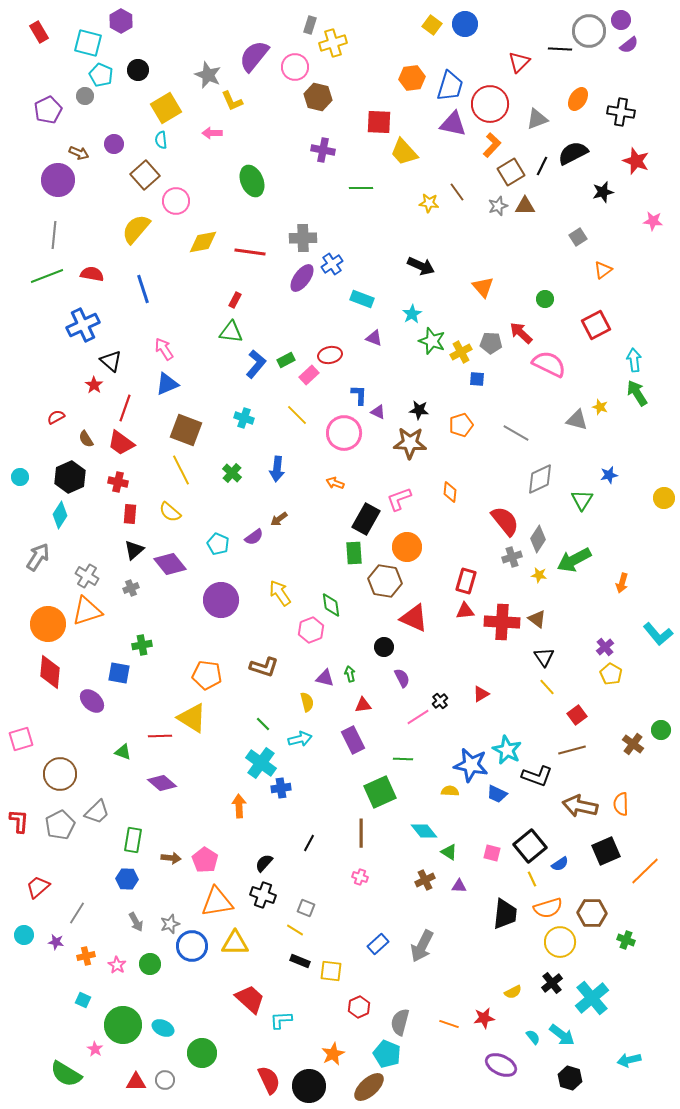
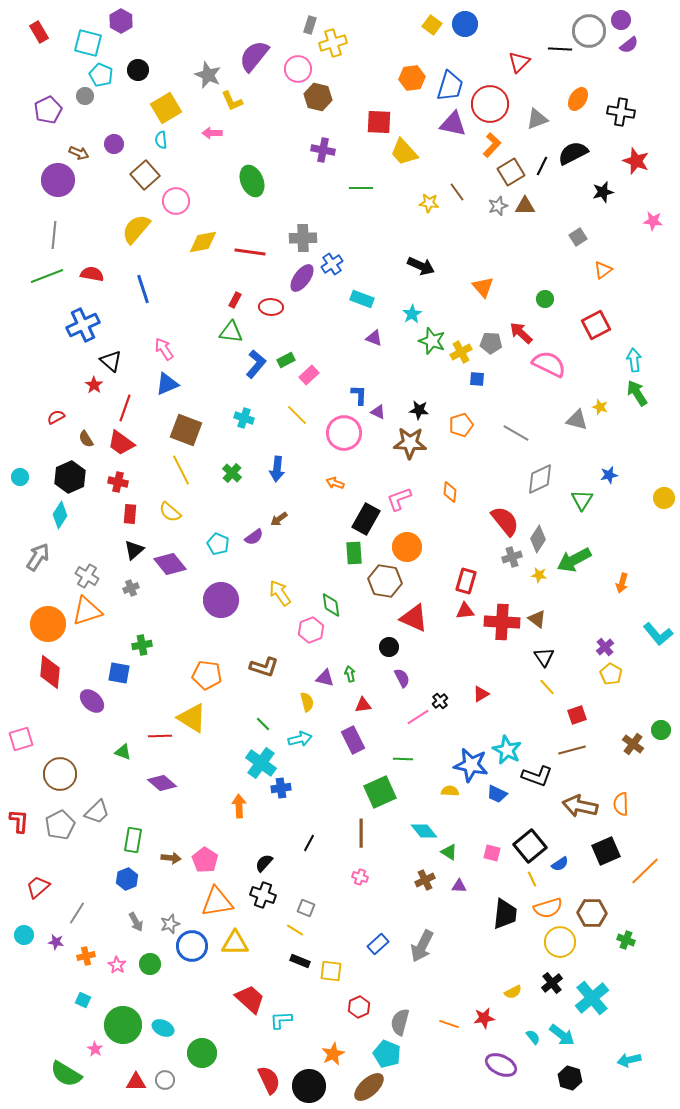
pink circle at (295, 67): moved 3 px right, 2 px down
red ellipse at (330, 355): moved 59 px left, 48 px up; rotated 15 degrees clockwise
black circle at (384, 647): moved 5 px right
red square at (577, 715): rotated 18 degrees clockwise
blue hexagon at (127, 879): rotated 25 degrees counterclockwise
